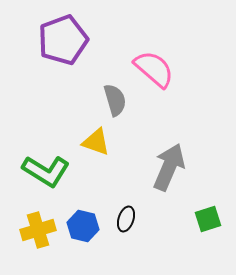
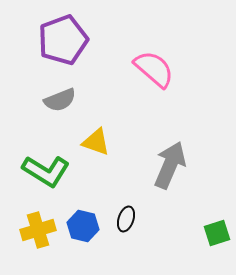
gray semicircle: moved 55 px left; rotated 84 degrees clockwise
gray arrow: moved 1 px right, 2 px up
green square: moved 9 px right, 14 px down
